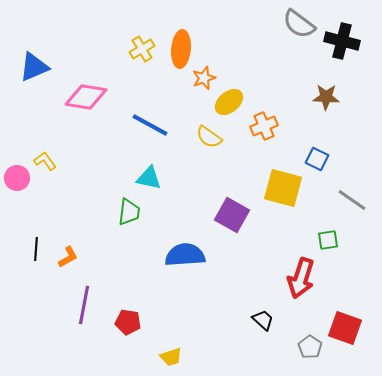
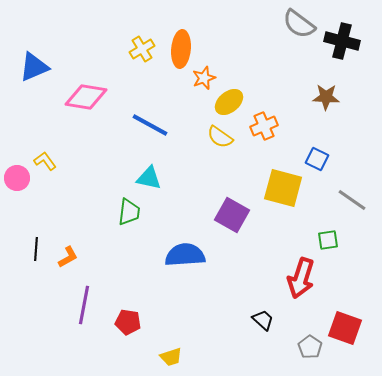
yellow semicircle: moved 11 px right
